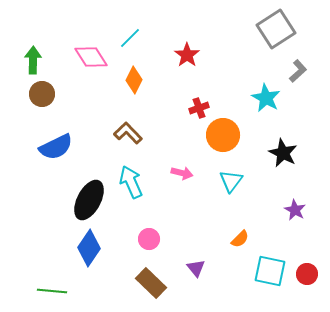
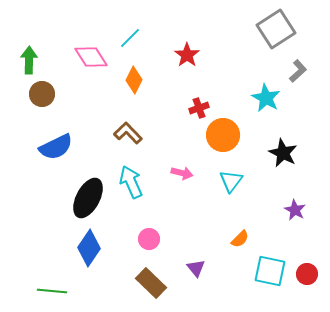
green arrow: moved 4 px left
black ellipse: moved 1 px left, 2 px up
